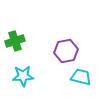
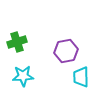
green cross: moved 2 px right, 1 px down
cyan trapezoid: rotated 105 degrees counterclockwise
